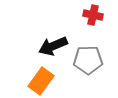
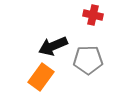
orange rectangle: moved 4 px up
